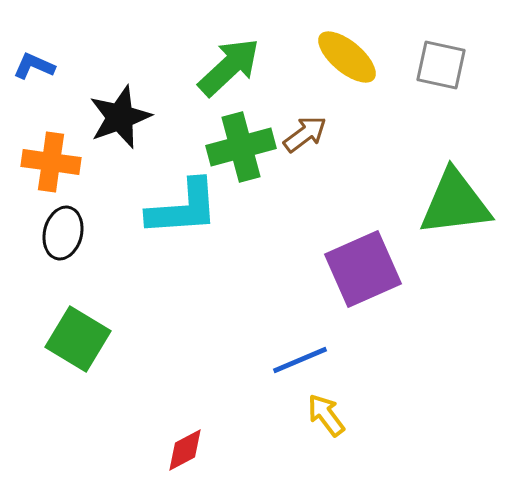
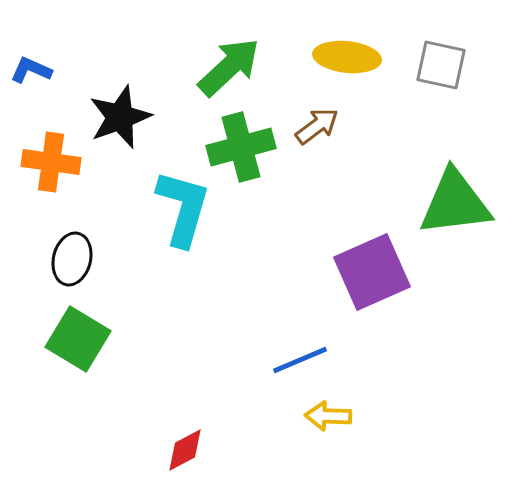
yellow ellipse: rotated 34 degrees counterclockwise
blue L-shape: moved 3 px left, 4 px down
brown arrow: moved 12 px right, 8 px up
cyan L-shape: rotated 70 degrees counterclockwise
black ellipse: moved 9 px right, 26 px down
purple square: moved 9 px right, 3 px down
yellow arrow: moved 2 px right, 1 px down; rotated 51 degrees counterclockwise
